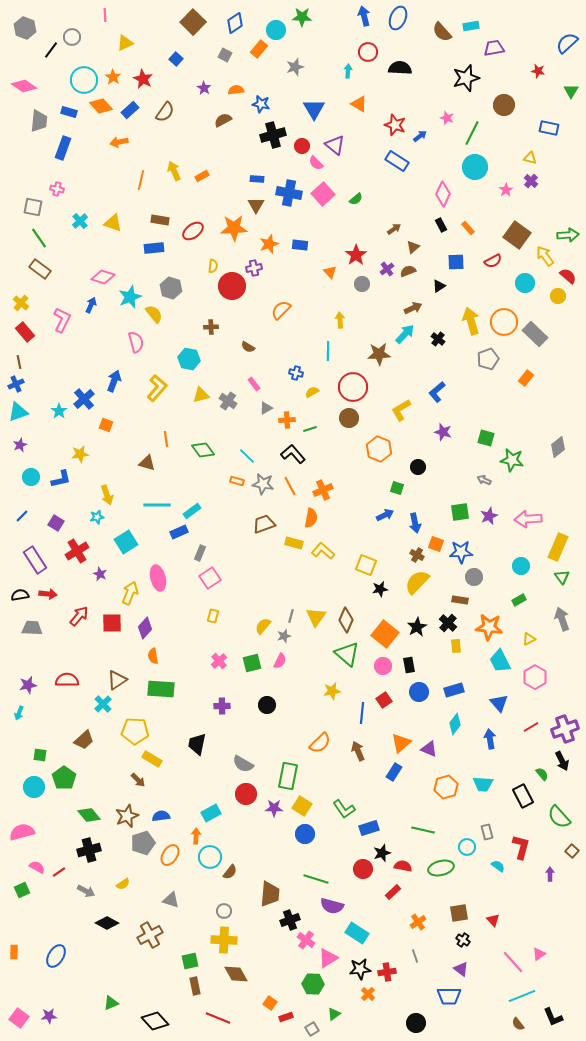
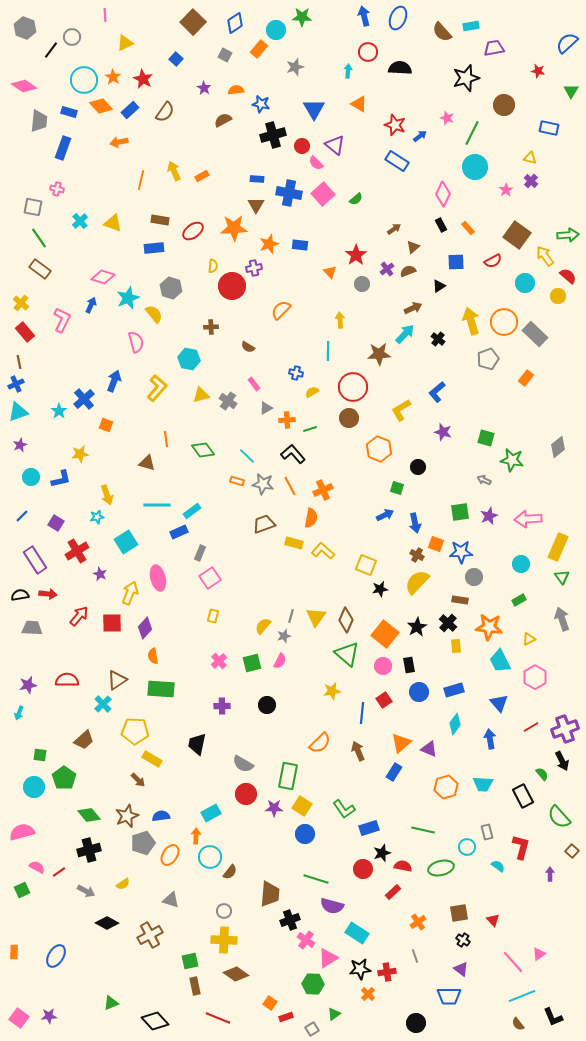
cyan star at (130, 297): moved 2 px left, 1 px down
cyan circle at (521, 566): moved 2 px up
brown diamond at (236, 974): rotated 25 degrees counterclockwise
